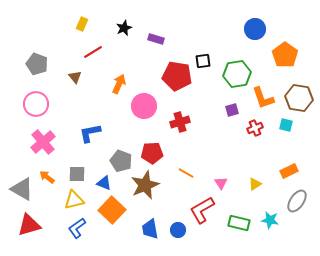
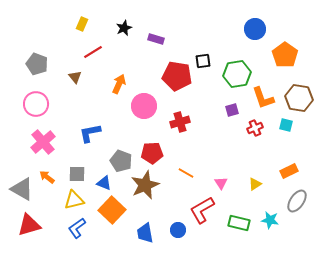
blue trapezoid at (150, 229): moved 5 px left, 4 px down
